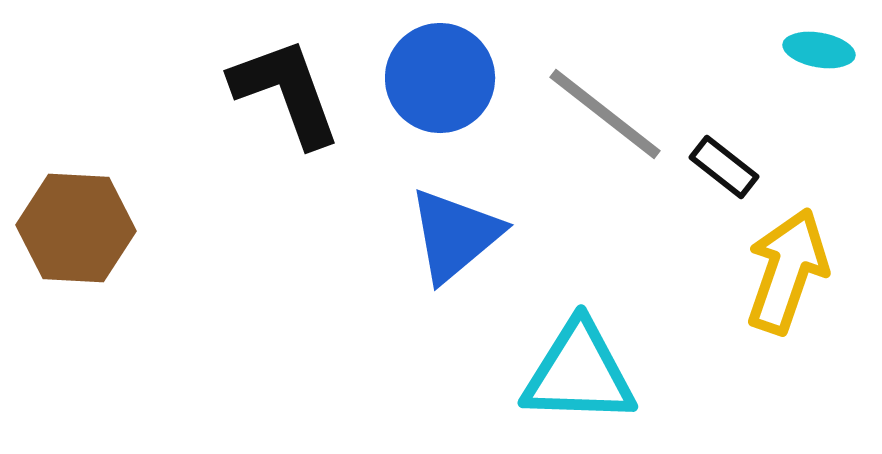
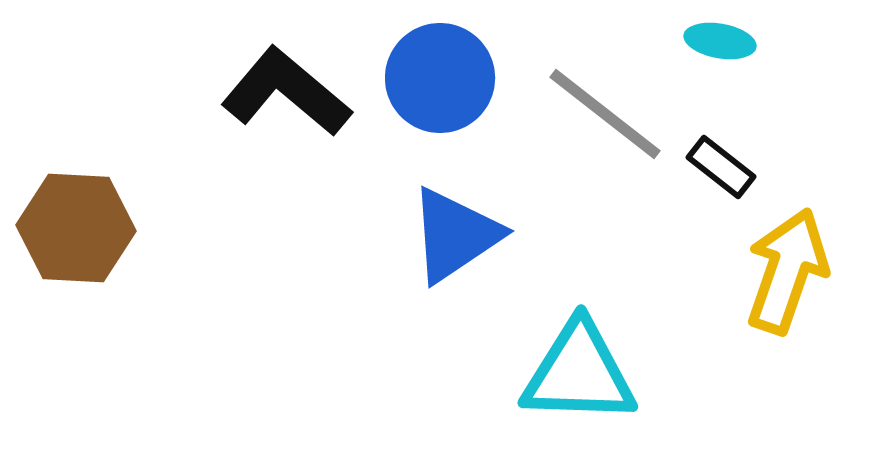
cyan ellipse: moved 99 px left, 9 px up
black L-shape: rotated 30 degrees counterclockwise
black rectangle: moved 3 px left
blue triangle: rotated 6 degrees clockwise
